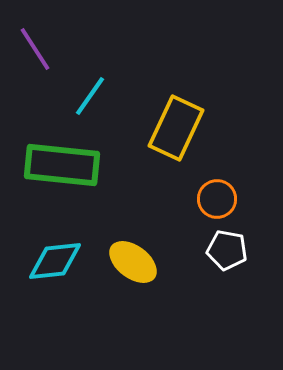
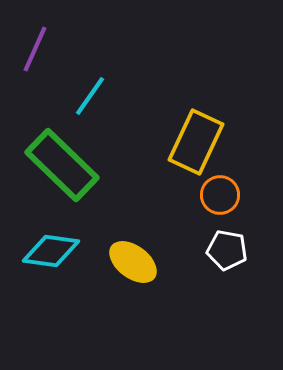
purple line: rotated 57 degrees clockwise
yellow rectangle: moved 20 px right, 14 px down
green rectangle: rotated 38 degrees clockwise
orange circle: moved 3 px right, 4 px up
cyan diamond: moved 4 px left, 10 px up; rotated 14 degrees clockwise
